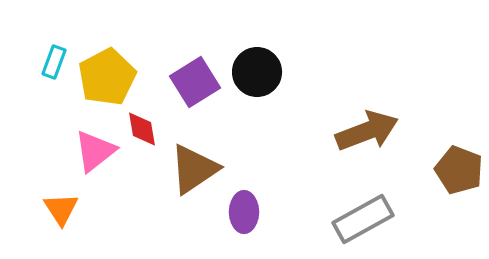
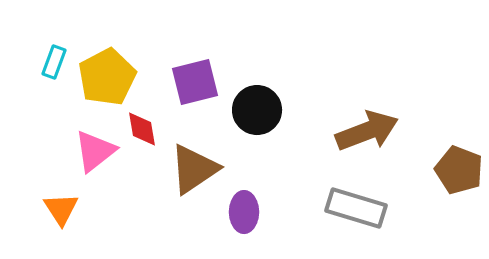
black circle: moved 38 px down
purple square: rotated 18 degrees clockwise
gray rectangle: moved 7 px left, 11 px up; rotated 46 degrees clockwise
